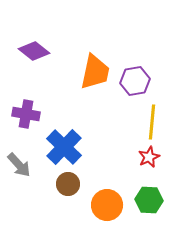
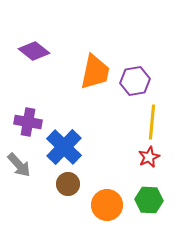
purple cross: moved 2 px right, 8 px down
